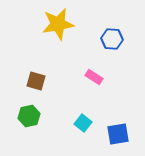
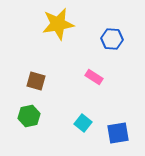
blue square: moved 1 px up
